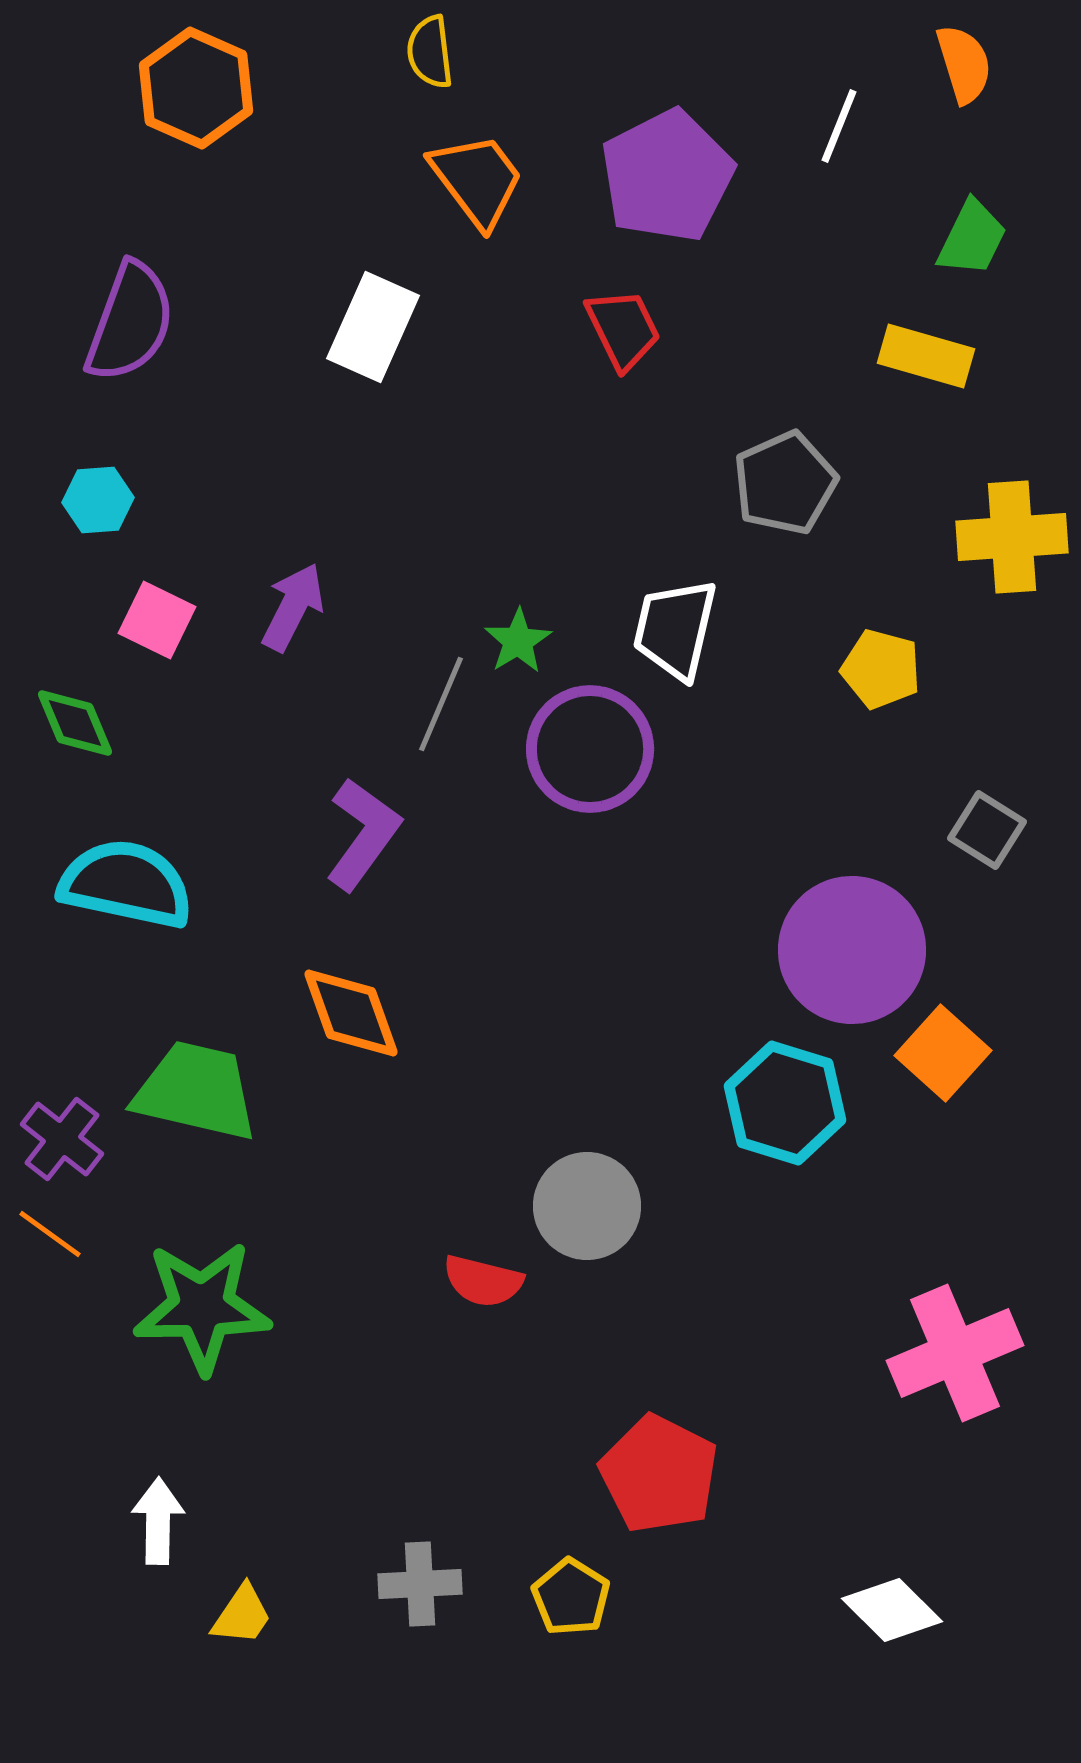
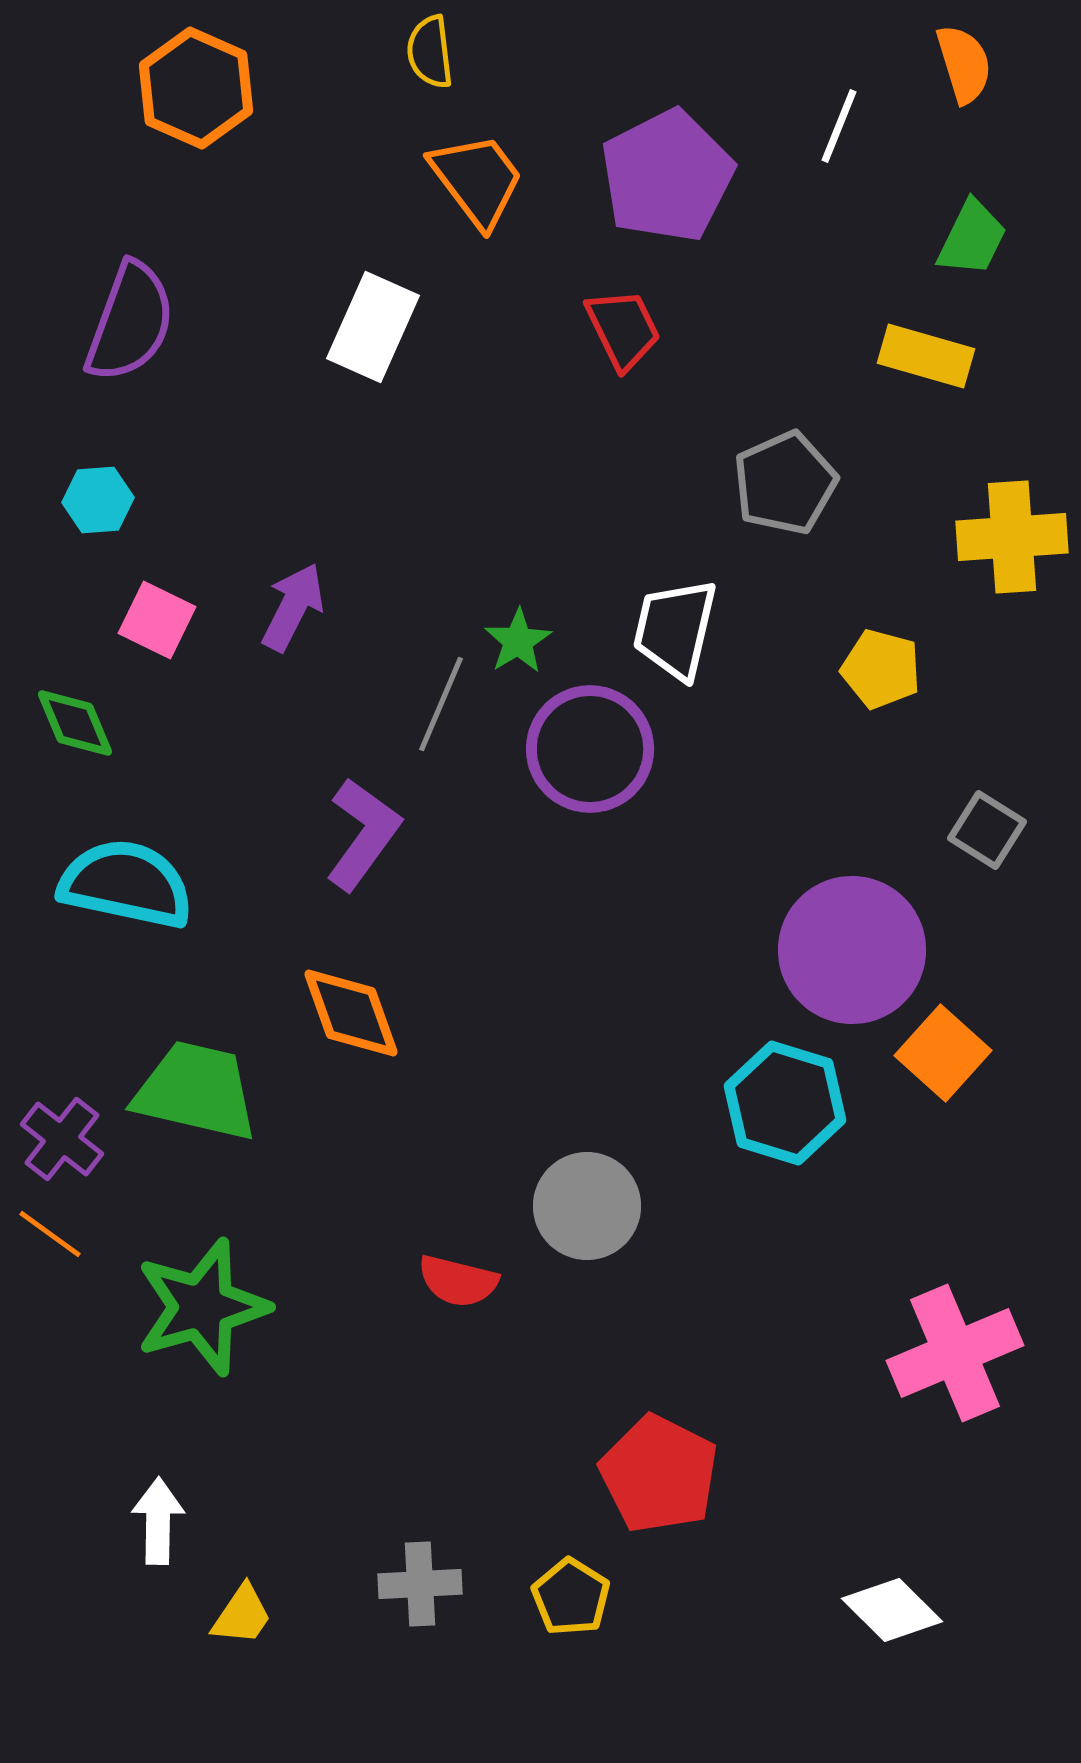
red semicircle at (483, 1281): moved 25 px left
green star at (202, 1307): rotated 15 degrees counterclockwise
